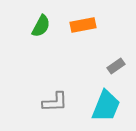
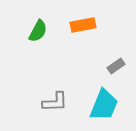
green semicircle: moved 3 px left, 5 px down
cyan trapezoid: moved 2 px left, 1 px up
